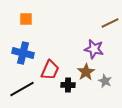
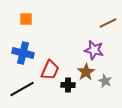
brown line: moved 2 px left
purple star: moved 1 px down
